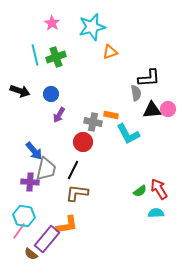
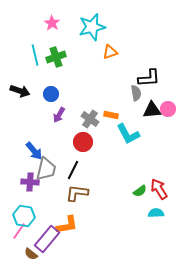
gray cross: moved 3 px left, 3 px up; rotated 24 degrees clockwise
